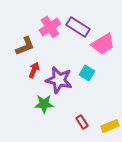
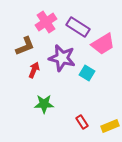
pink cross: moved 4 px left, 5 px up
purple star: moved 3 px right, 22 px up
